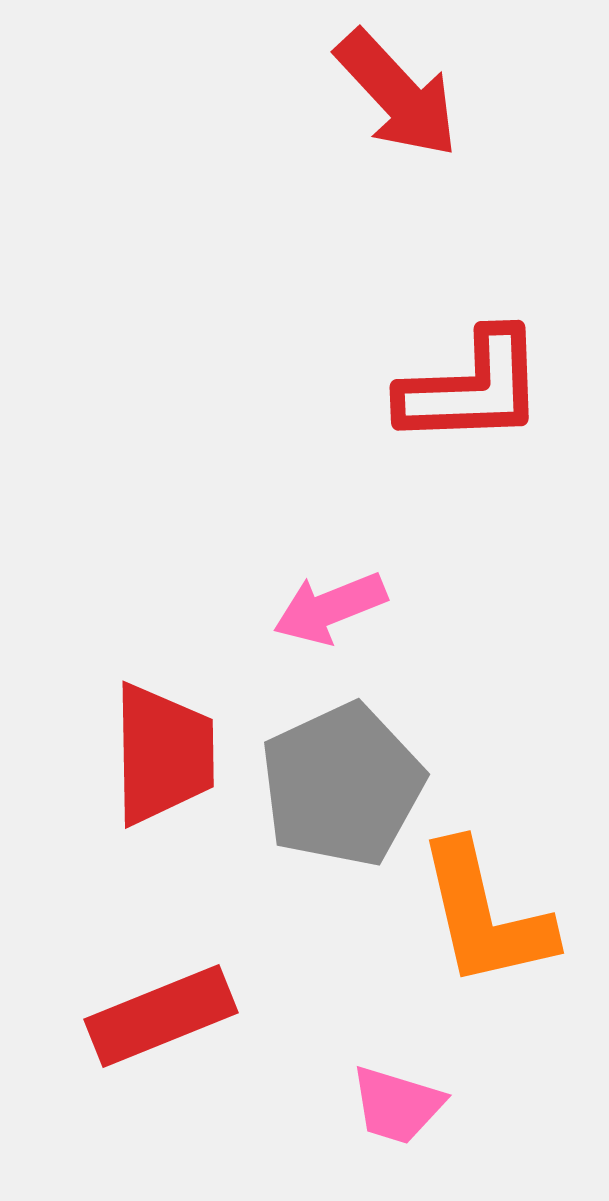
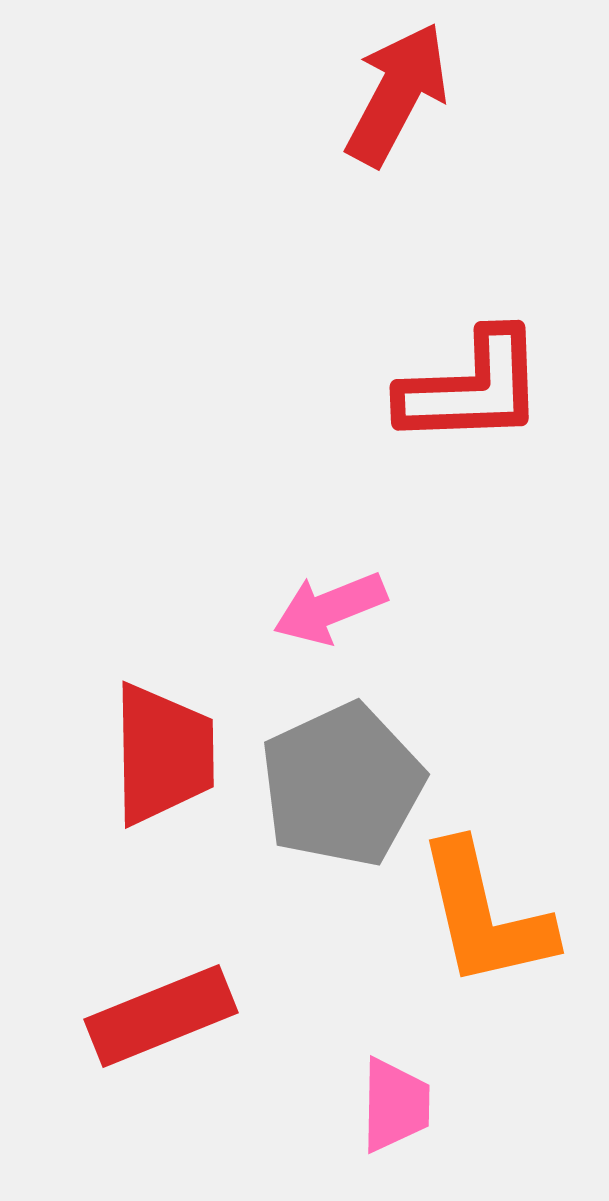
red arrow: rotated 109 degrees counterclockwise
pink trapezoid: moved 2 px left; rotated 106 degrees counterclockwise
